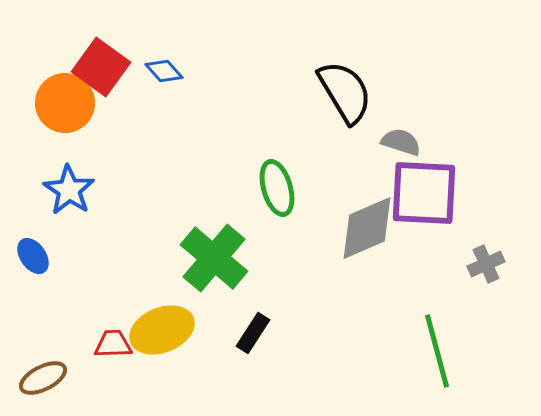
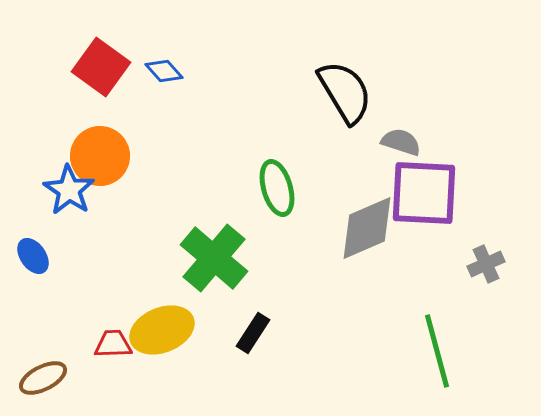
orange circle: moved 35 px right, 53 px down
